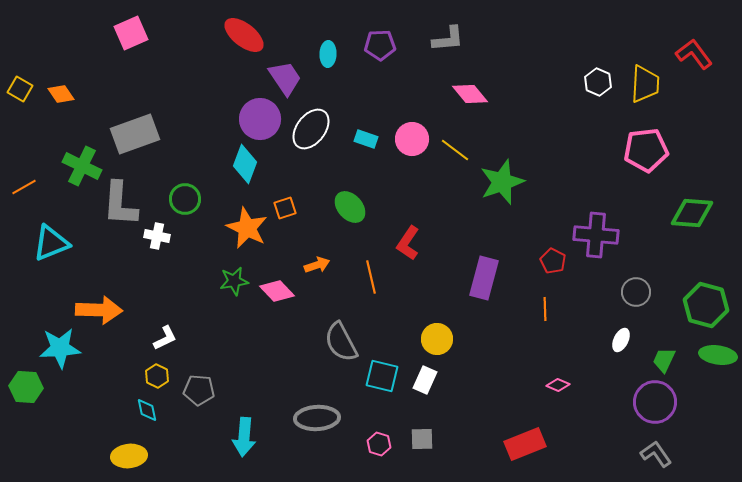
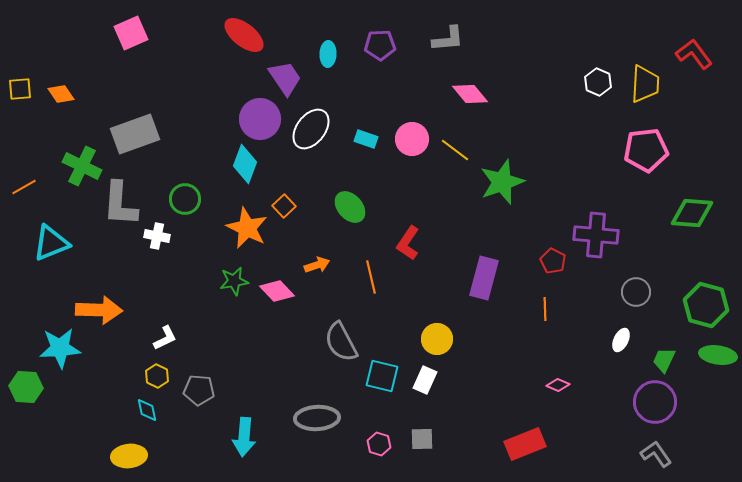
yellow square at (20, 89): rotated 35 degrees counterclockwise
orange square at (285, 208): moved 1 px left, 2 px up; rotated 25 degrees counterclockwise
